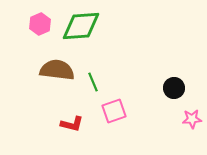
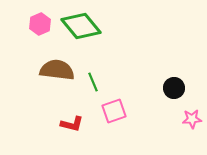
green diamond: rotated 54 degrees clockwise
